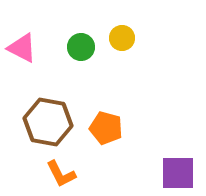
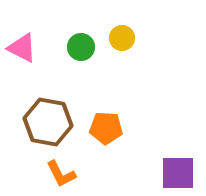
orange pentagon: rotated 12 degrees counterclockwise
